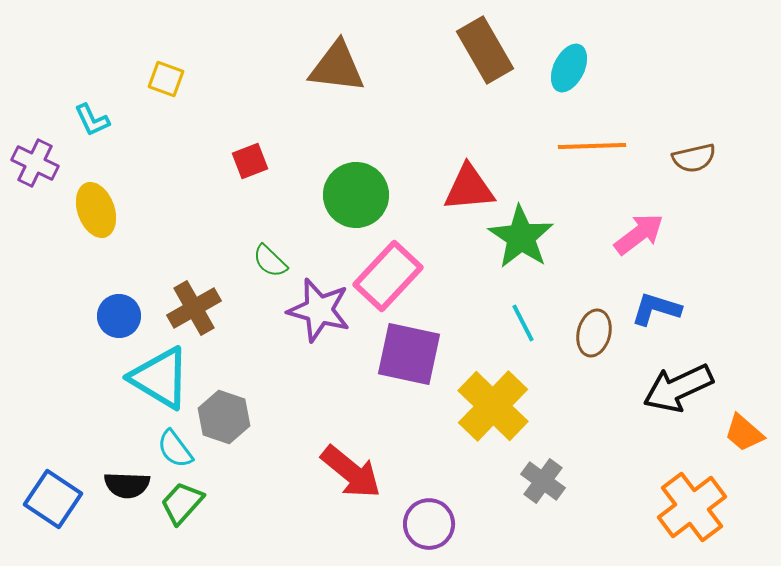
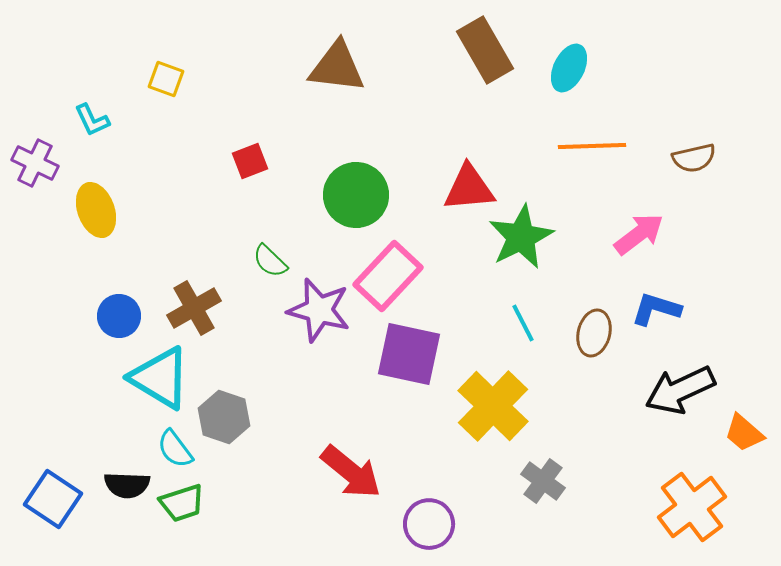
green star: rotated 12 degrees clockwise
black arrow: moved 2 px right, 2 px down
green trapezoid: rotated 150 degrees counterclockwise
